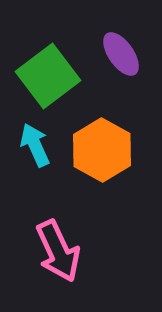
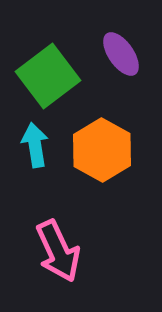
cyan arrow: rotated 15 degrees clockwise
